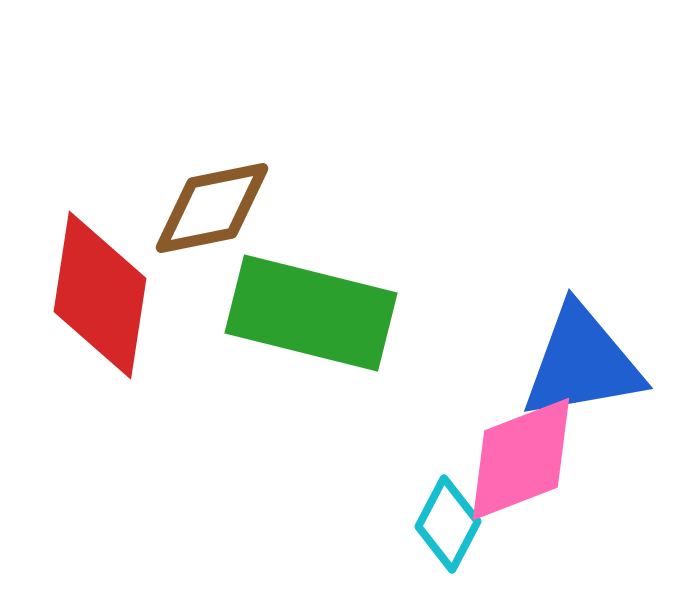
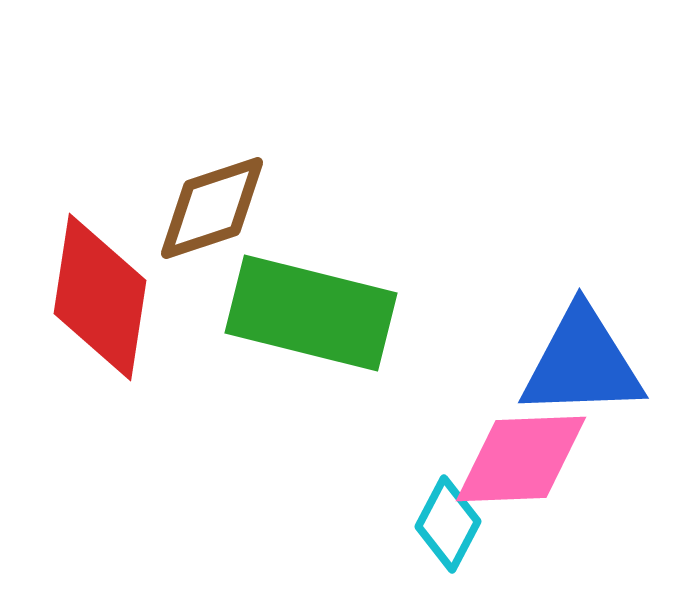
brown diamond: rotated 7 degrees counterclockwise
red diamond: moved 2 px down
blue triangle: rotated 8 degrees clockwise
pink diamond: rotated 19 degrees clockwise
